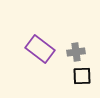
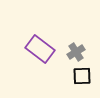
gray cross: rotated 24 degrees counterclockwise
